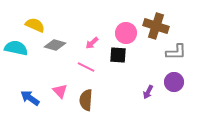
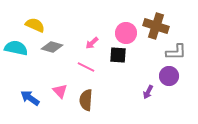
gray diamond: moved 3 px left, 2 px down
purple circle: moved 5 px left, 6 px up
